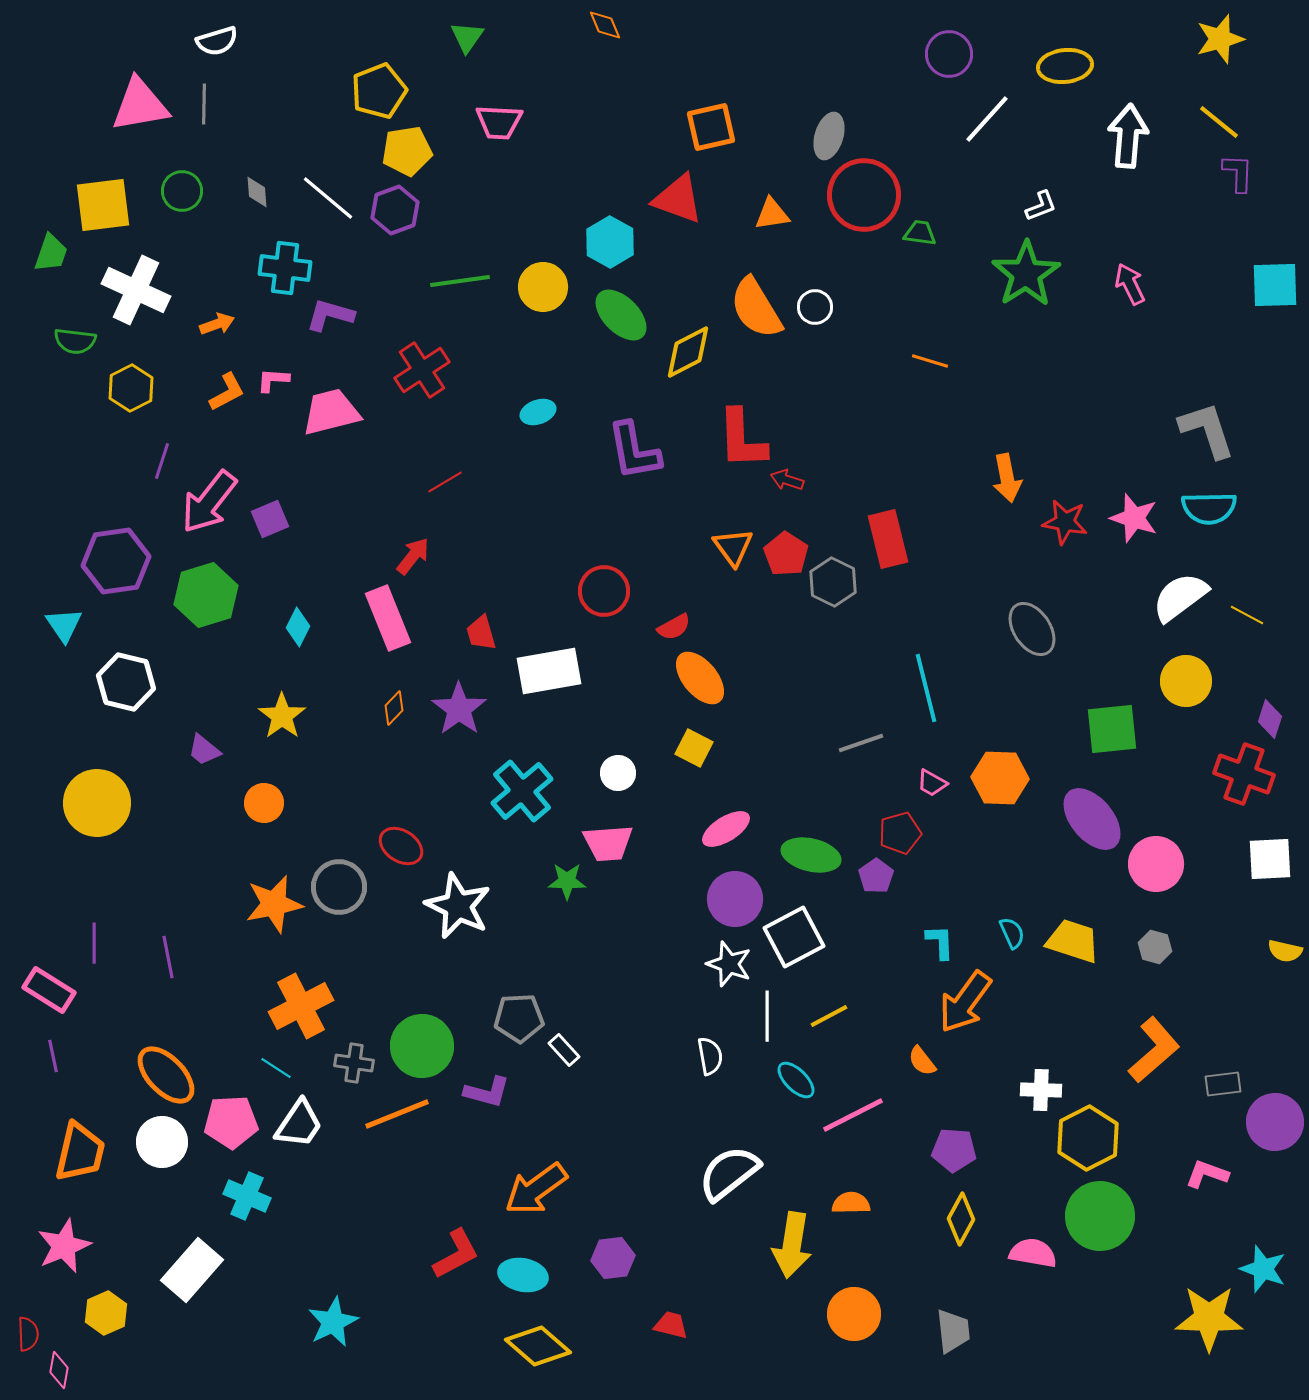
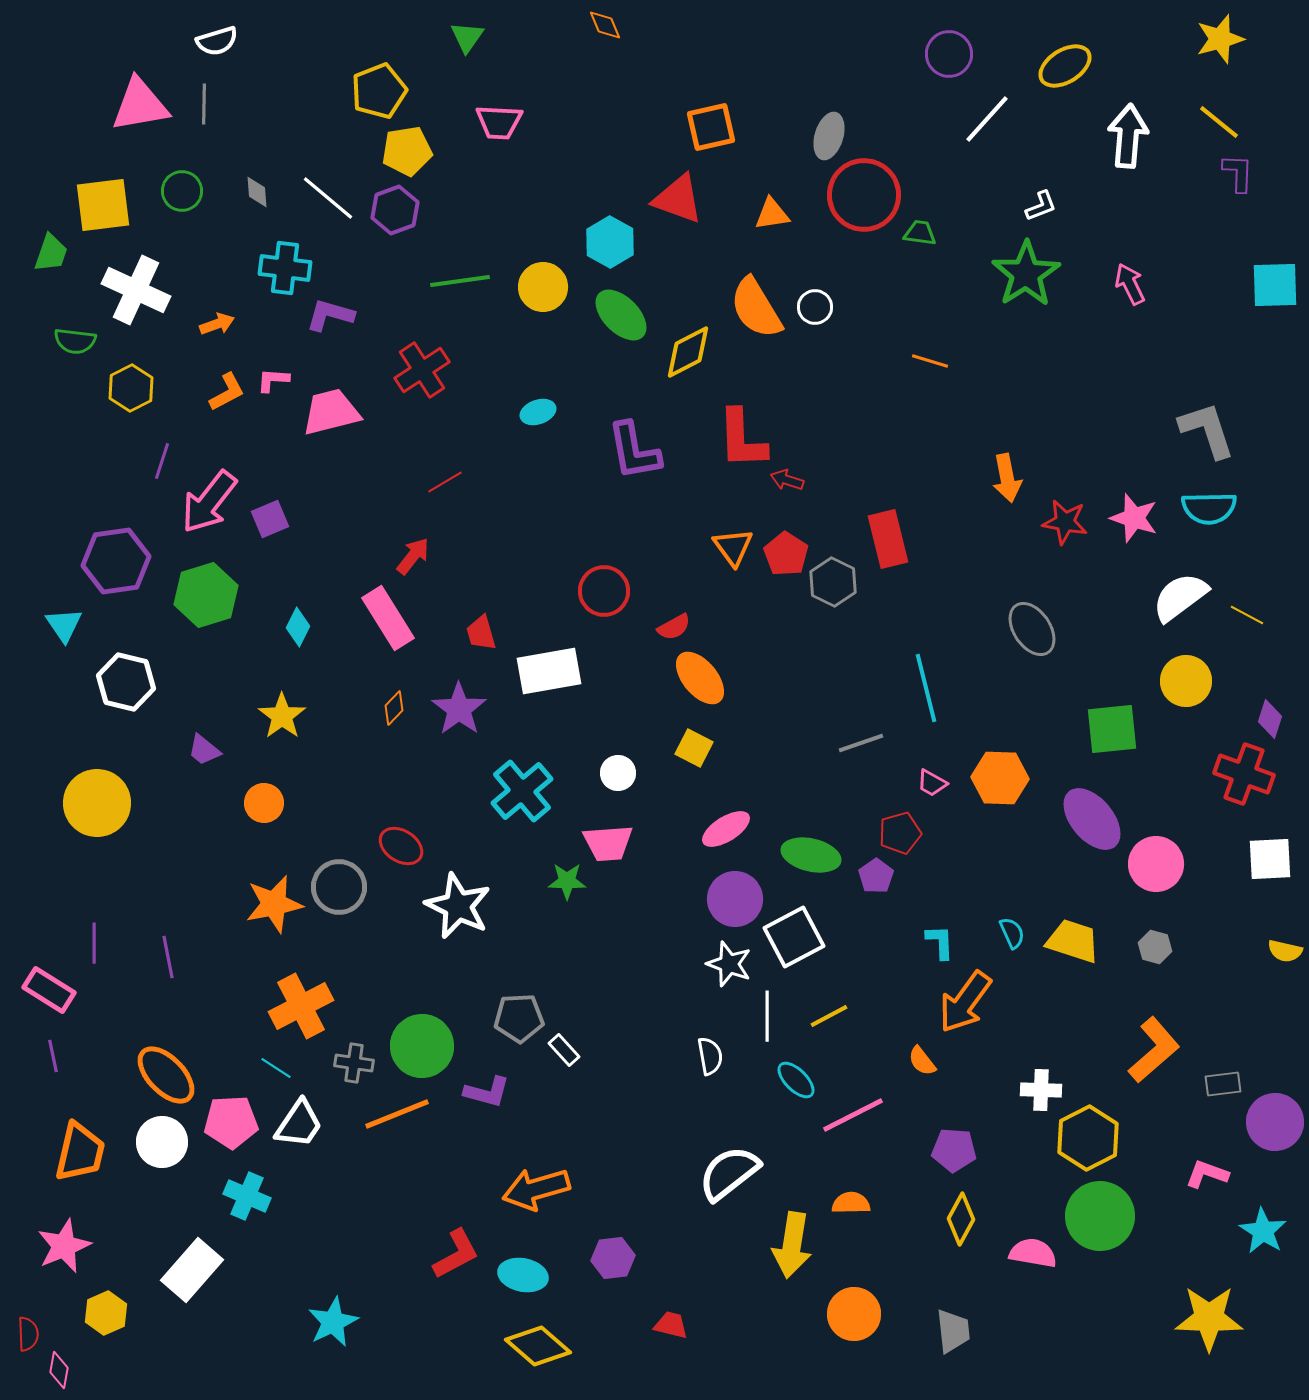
yellow ellipse at (1065, 66): rotated 26 degrees counterclockwise
pink rectangle at (388, 618): rotated 10 degrees counterclockwise
orange arrow at (536, 1189): rotated 20 degrees clockwise
cyan star at (1263, 1269): moved 38 px up; rotated 12 degrees clockwise
